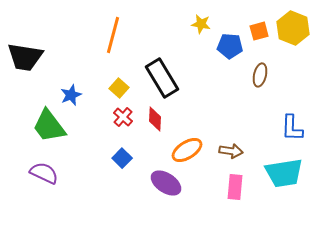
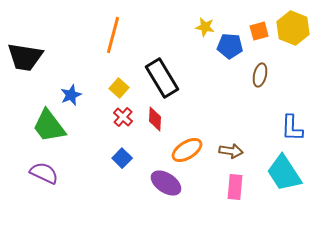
yellow star: moved 4 px right, 3 px down
cyan trapezoid: rotated 66 degrees clockwise
